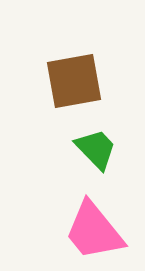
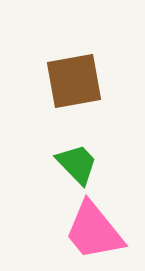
green trapezoid: moved 19 px left, 15 px down
